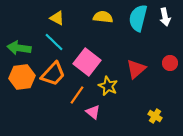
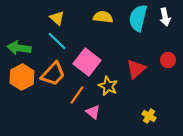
yellow triangle: rotated 14 degrees clockwise
cyan line: moved 3 px right, 1 px up
red circle: moved 2 px left, 3 px up
orange hexagon: rotated 20 degrees counterclockwise
yellow cross: moved 6 px left
